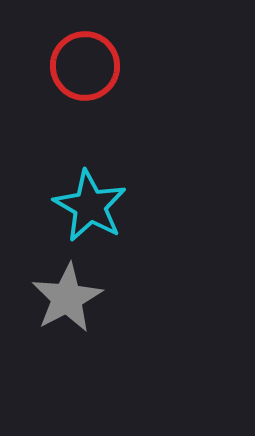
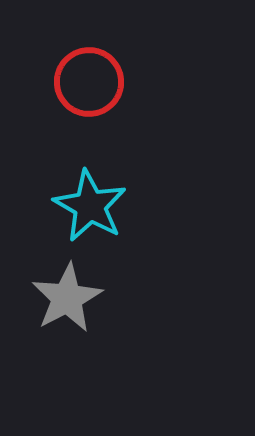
red circle: moved 4 px right, 16 px down
